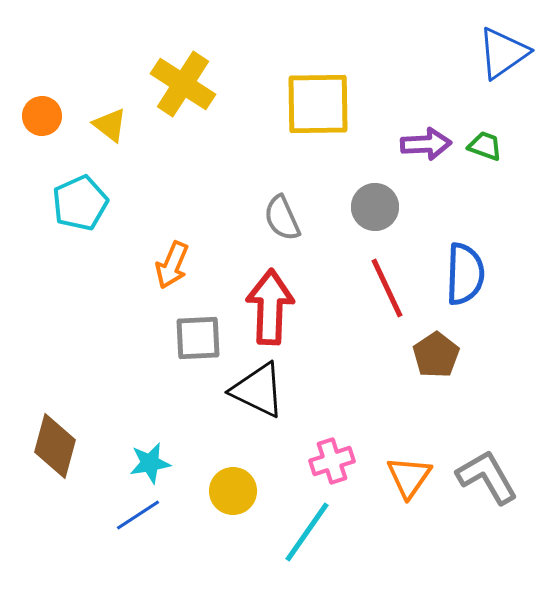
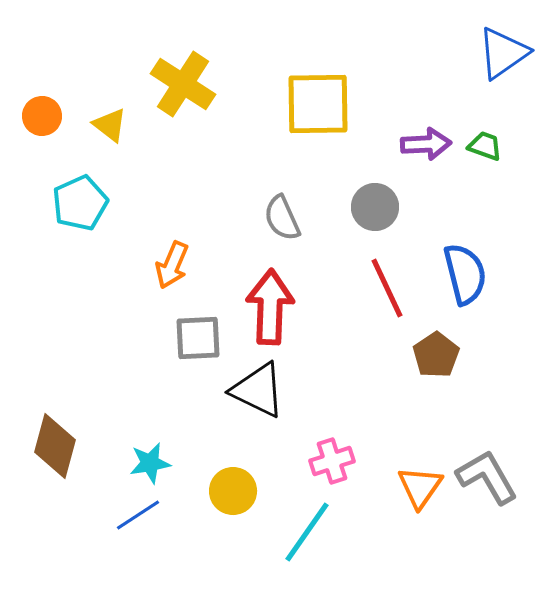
blue semicircle: rotated 16 degrees counterclockwise
orange triangle: moved 11 px right, 10 px down
